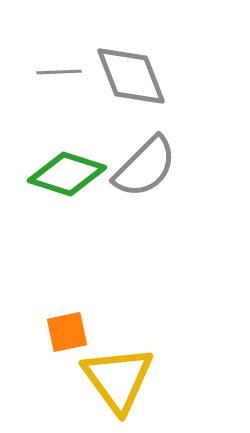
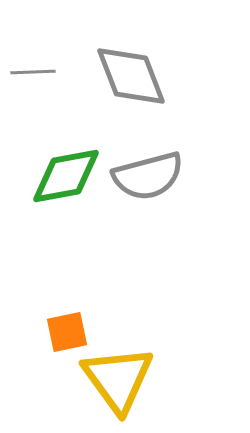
gray line: moved 26 px left
gray semicircle: moved 3 px right, 9 px down; rotated 30 degrees clockwise
green diamond: moved 1 px left, 2 px down; rotated 28 degrees counterclockwise
